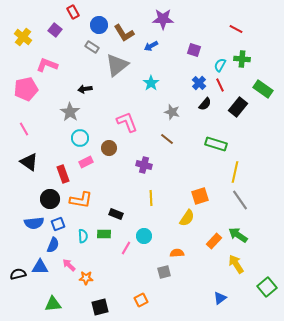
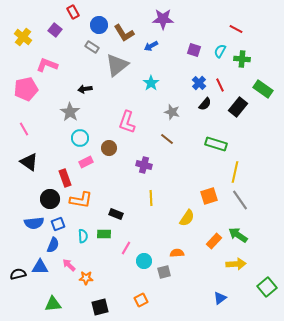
cyan semicircle at (220, 65): moved 14 px up
pink L-shape at (127, 122): rotated 140 degrees counterclockwise
red rectangle at (63, 174): moved 2 px right, 4 px down
orange square at (200, 196): moved 9 px right
cyan circle at (144, 236): moved 25 px down
yellow arrow at (236, 264): rotated 120 degrees clockwise
